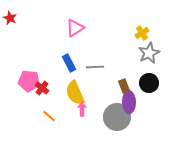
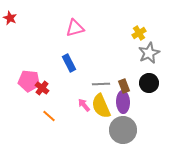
pink triangle: rotated 18 degrees clockwise
yellow cross: moved 3 px left
gray line: moved 6 px right, 17 px down
yellow semicircle: moved 26 px right, 13 px down
purple ellipse: moved 6 px left
pink arrow: moved 2 px right, 4 px up; rotated 40 degrees counterclockwise
gray circle: moved 6 px right, 13 px down
